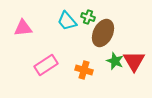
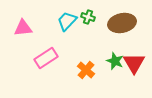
cyan trapezoid: rotated 85 degrees clockwise
brown ellipse: moved 19 px right, 10 px up; rotated 52 degrees clockwise
red triangle: moved 2 px down
pink rectangle: moved 7 px up
orange cross: moved 2 px right; rotated 24 degrees clockwise
